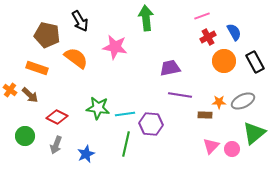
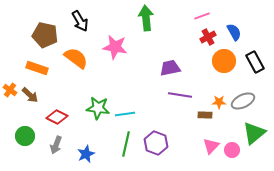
brown pentagon: moved 2 px left
purple hexagon: moved 5 px right, 19 px down; rotated 15 degrees clockwise
pink circle: moved 1 px down
